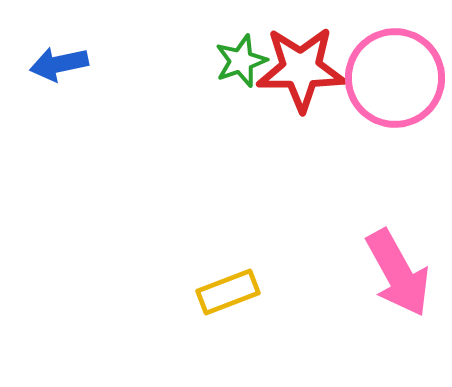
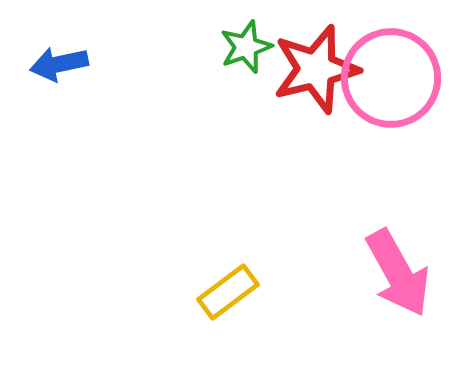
green star: moved 5 px right, 14 px up
red star: moved 15 px right; rotated 14 degrees counterclockwise
pink circle: moved 4 px left
yellow rectangle: rotated 16 degrees counterclockwise
